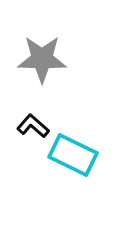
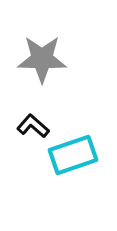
cyan rectangle: rotated 45 degrees counterclockwise
